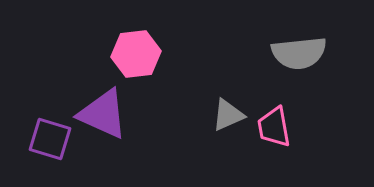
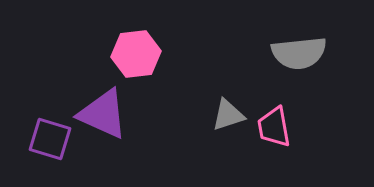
gray triangle: rotated 6 degrees clockwise
